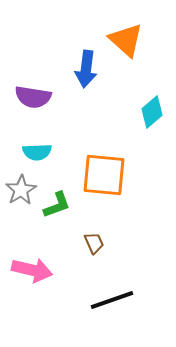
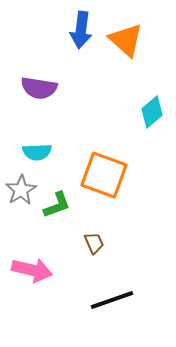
blue arrow: moved 5 px left, 39 px up
purple semicircle: moved 6 px right, 9 px up
orange square: rotated 15 degrees clockwise
